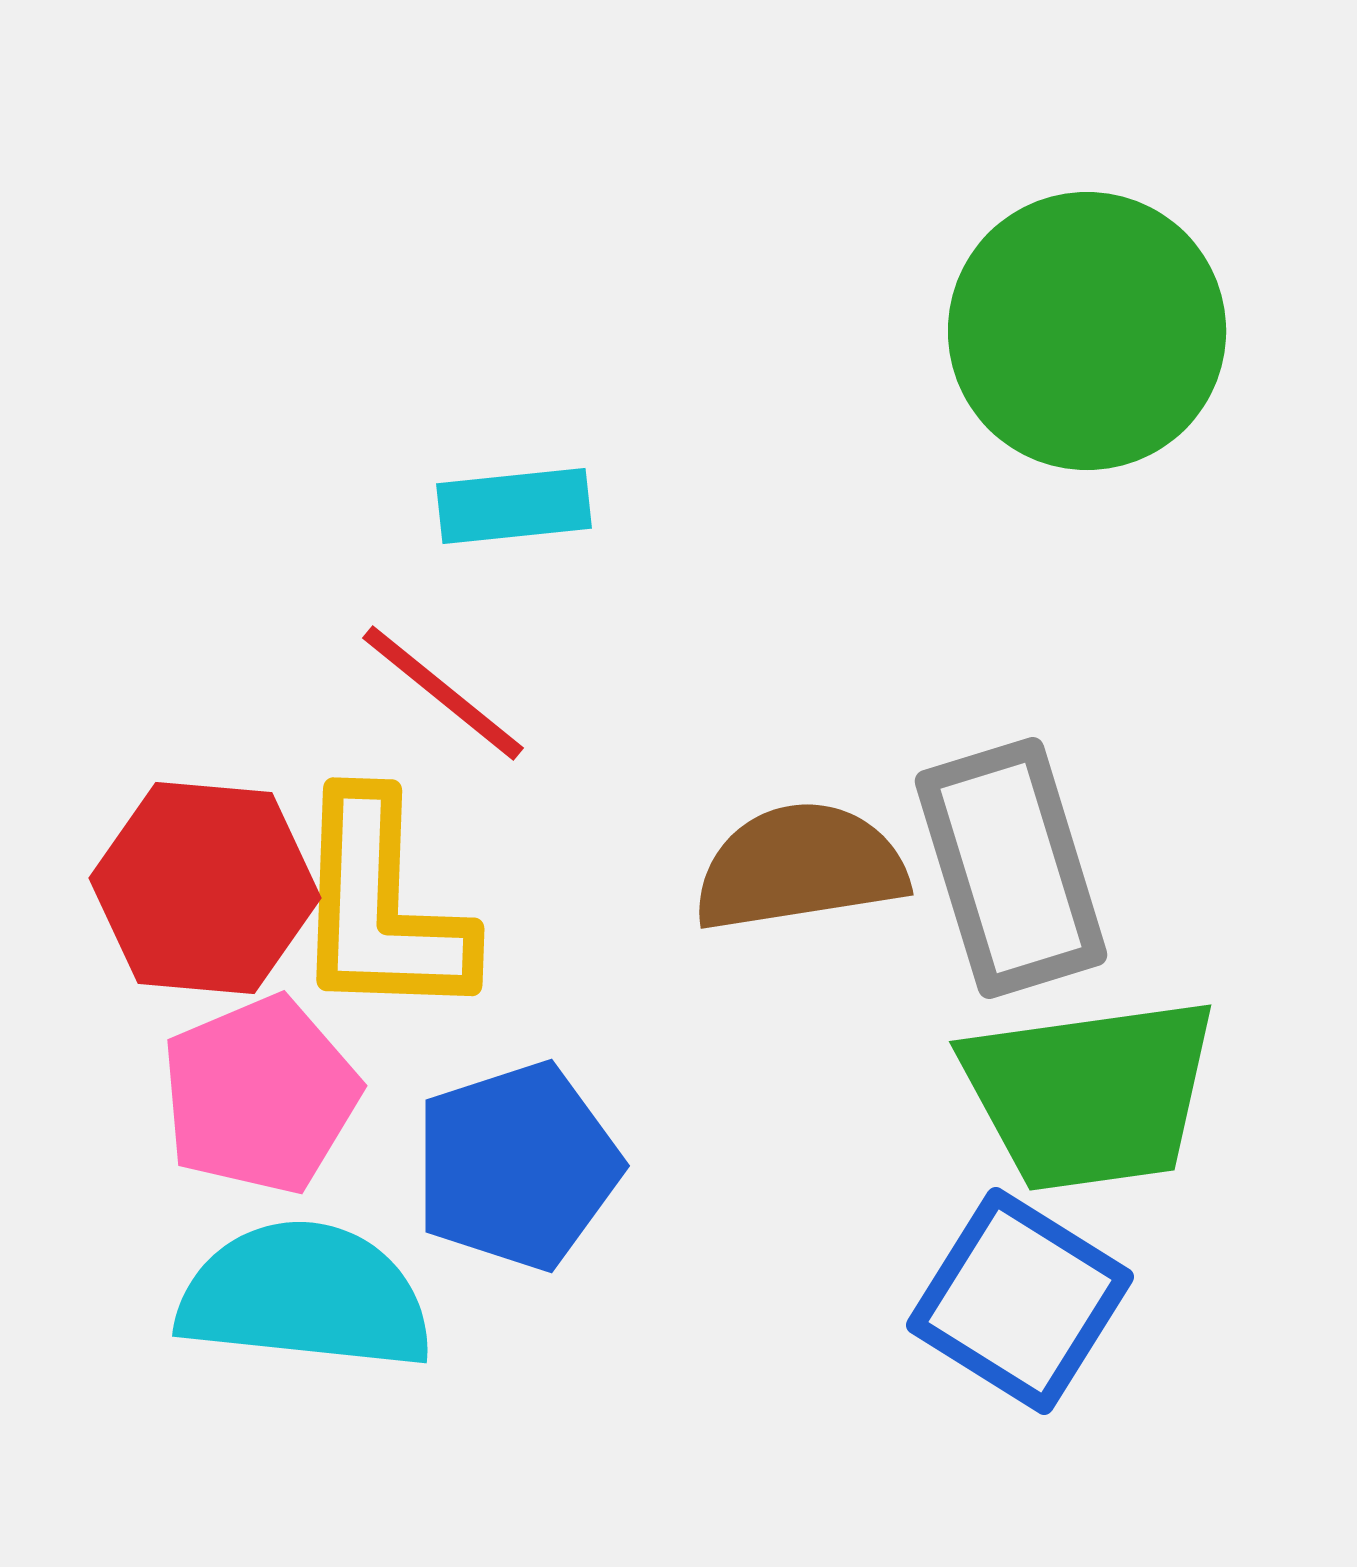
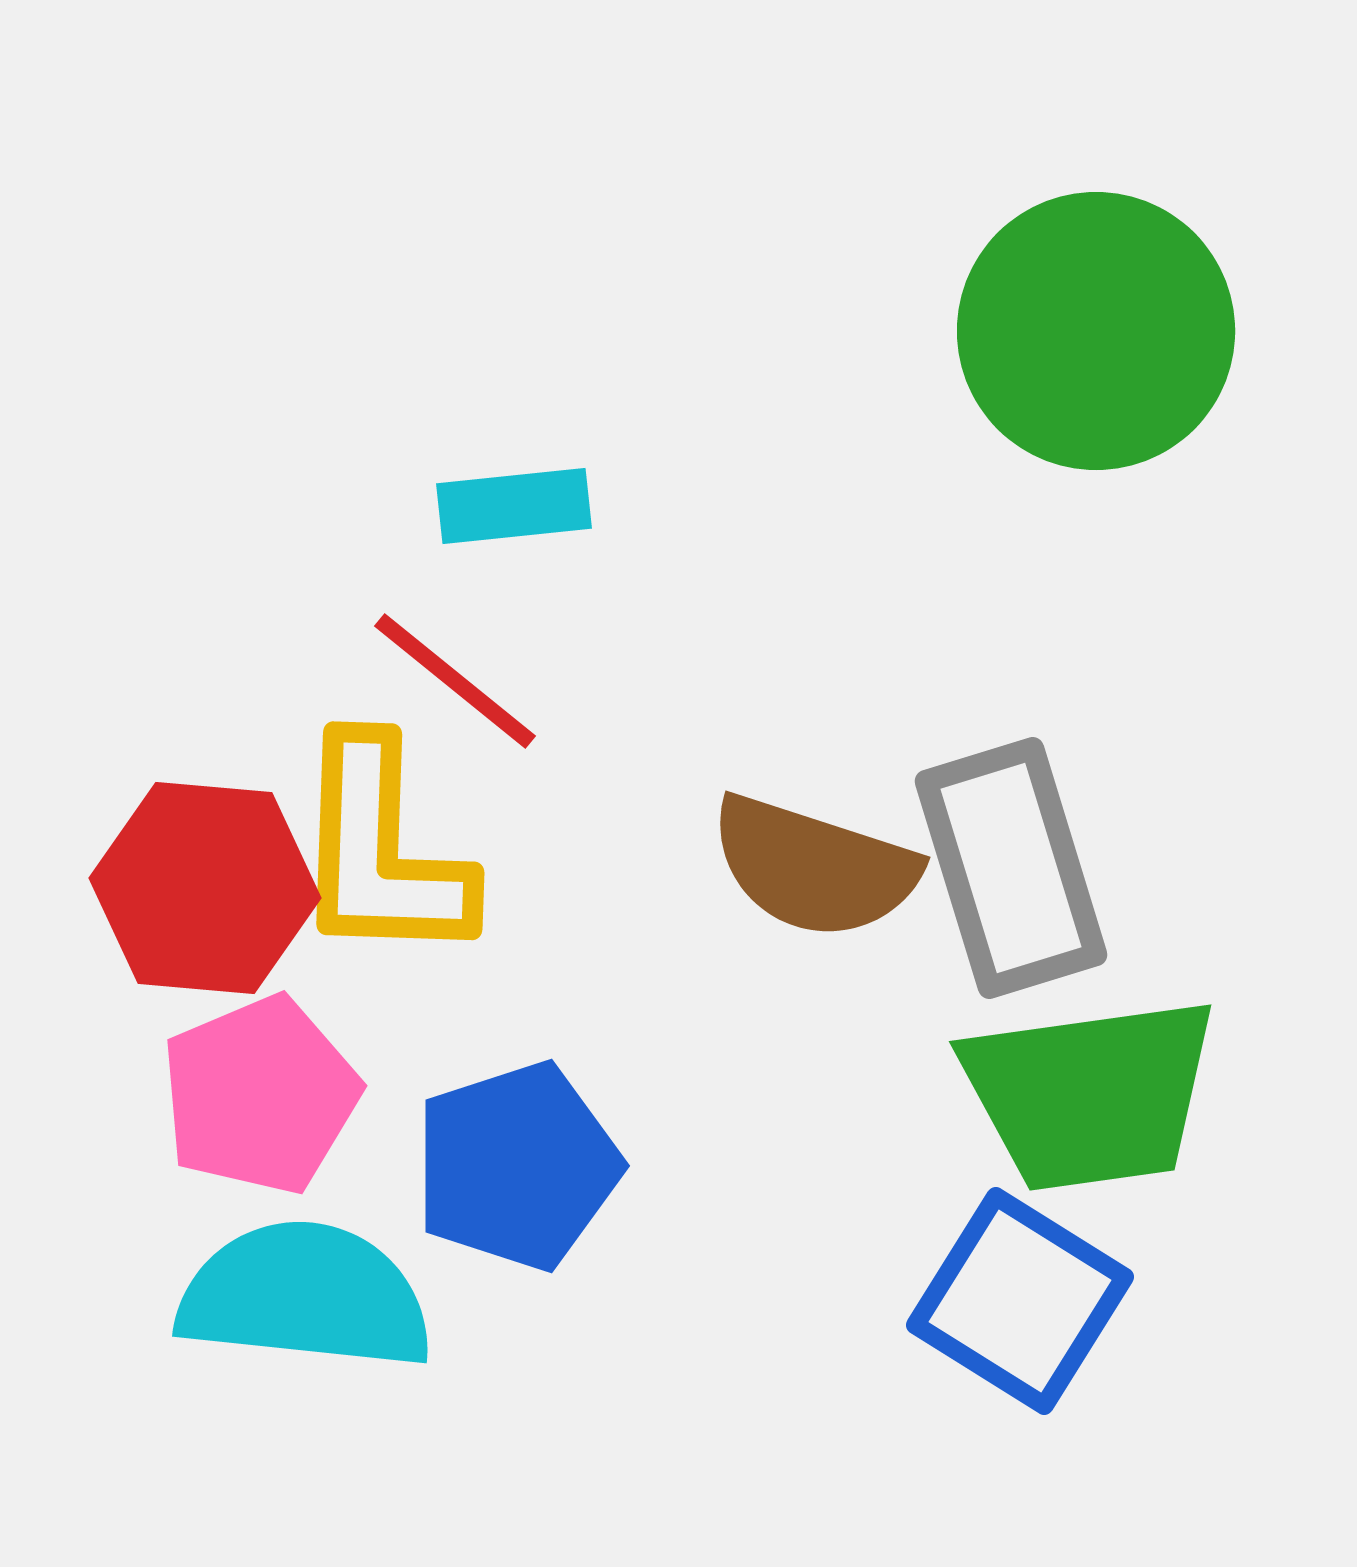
green circle: moved 9 px right
red line: moved 12 px right, 12 px up
brown semicircle: moved 14 px right; rotated 153 degrees counterclockwise
yellow L-shape: moved 56 px up
